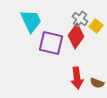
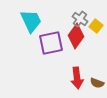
purple square: rotated 25 degrees counterclockwise
